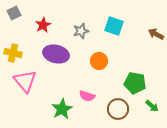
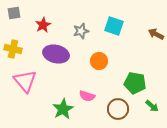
gray square: rotated 16 degrees clockwise
yellow cross: moved 4 px up
green star: moved 1 px right
